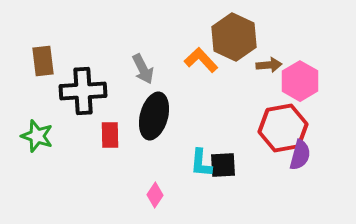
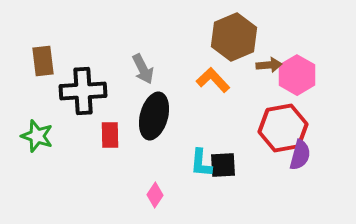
brown hexagon: rotated 12 degrees clockwise
orange L-shape: moved 12 px right, 20 px down
pink hexagon: moved 3 px left, 6 px up
